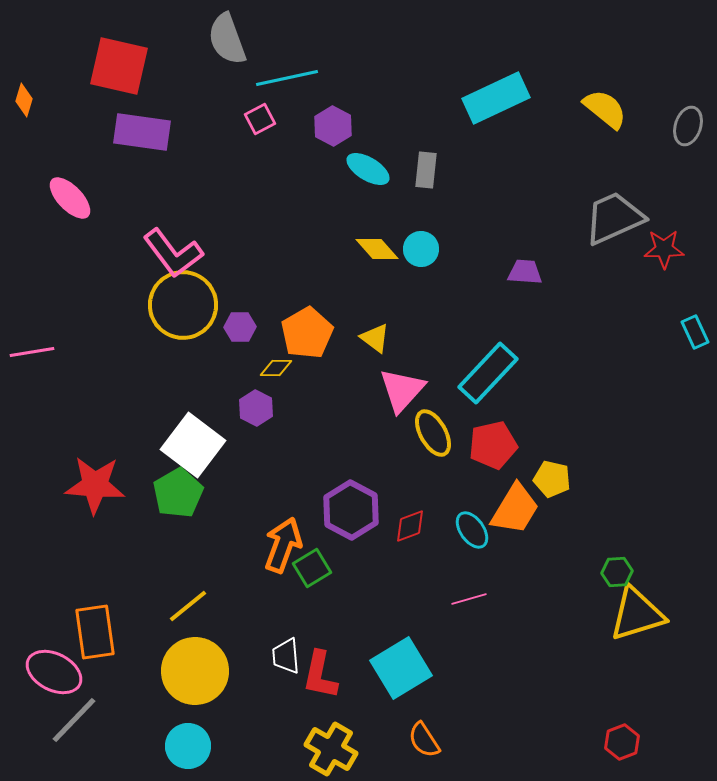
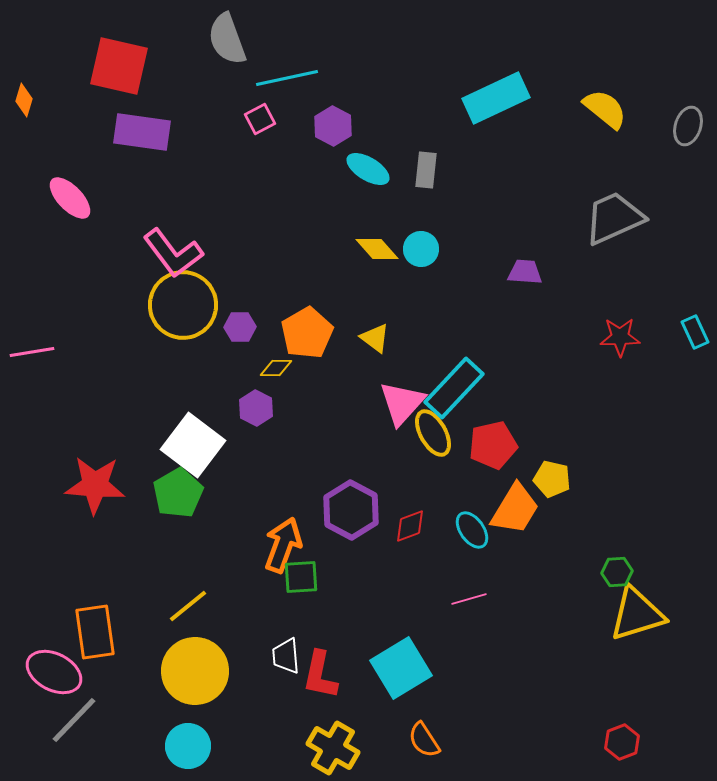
red star at (664, 249): moved 44 px left, 88 px down
cyan rectangle at (488, 373): moved 34 px left, 15 px down
pink triangle at (402, 390): moved 13 px down
green square at (312, 568): moved 11 px left, 9 px down; rotated 27 degrees clockwise
yellow cross at (331, 749): moved 2 px right, 1 px up
